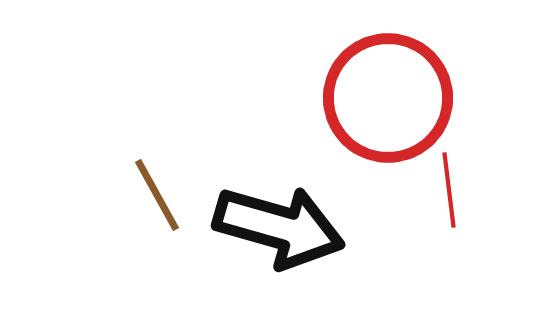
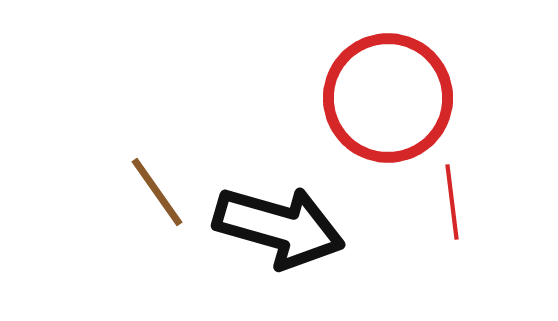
red line: moved 3 px right, 12 px down
brown line: moved 3 px up; rotated 6 degrees counterclockwise
